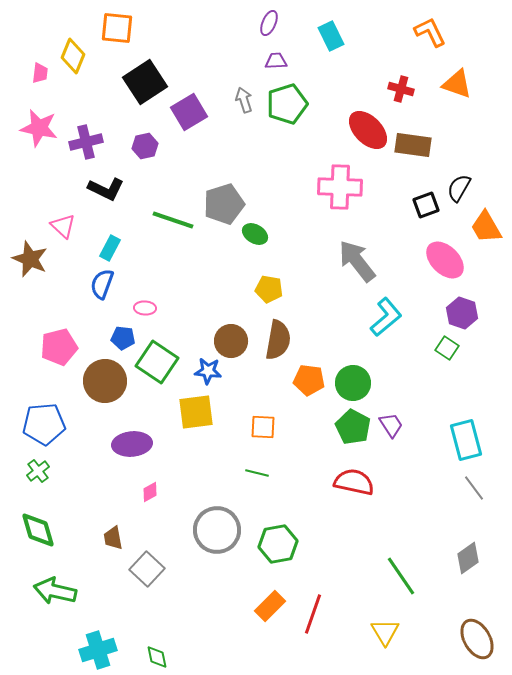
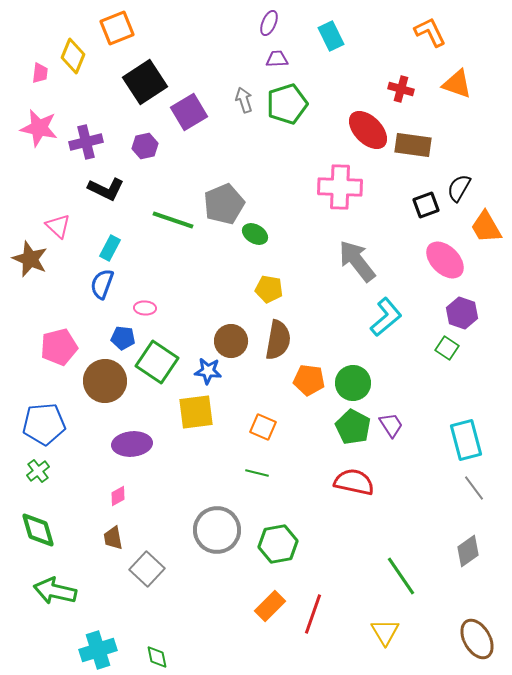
orange square at (117, 28): rotated 28 degrees counterclockwise
purple trapezoid at (276, 61): moved 1 px right, 2 px up
gray pentagon at (224, 204): rotated 6 degrees counterclockwise
pink triangle at (63, 226): moved 5 px left
orange square at (263, 427): rotated 20 degrees clockwise
pink diamond at (150, 492): moved 32 px left, 4 px down
gray diamond at (468, 558): moved 7 px up
